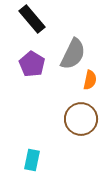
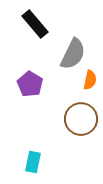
black rectangle: moved 3 px right, 5 px down
purple pentagon: moved 2 px left, 20 px down
cyan rectangle: moved 1 px right, 2 px down
